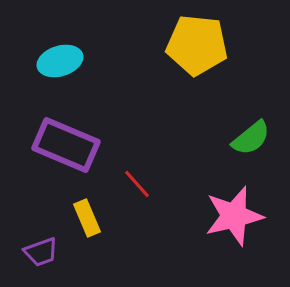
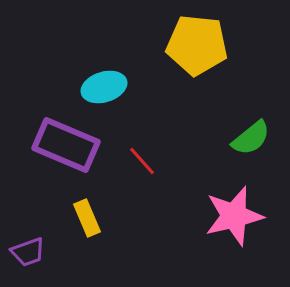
cyan ellipse: moved 44 px right, 26 px down
red line: moved 5 px right, 23 px up
purple trapezoid: moved 13 px left
